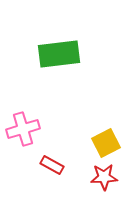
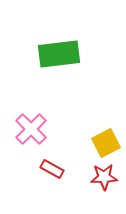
pink cross: moved 8 px right; rotated 28 degrees counterclockwise
red rectangle: moved 4 px down
